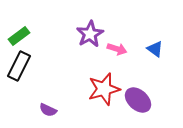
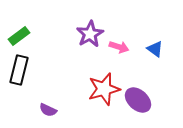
pink arrow: moved 2 px right, 2 px up
black rectangle: moved 4 px down; rotated 12 degrees counterclockwise
